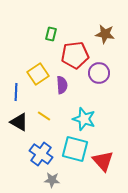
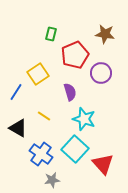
red pentagon: rotated 16 degrees counterclockwise
purple circle: moved 2 px right
purple semicircle: moved 8 px right, 7 px down; rotated 12 degrees counterclockwise
blue line: rotated 30 degrees clockwise
black triangle: moved 1 px left, 6 px down
cyan square: rotated 28 degrees clockwise
red triangle: moved 3 px down
gray star: rotated 14 degrees counterclockwise
